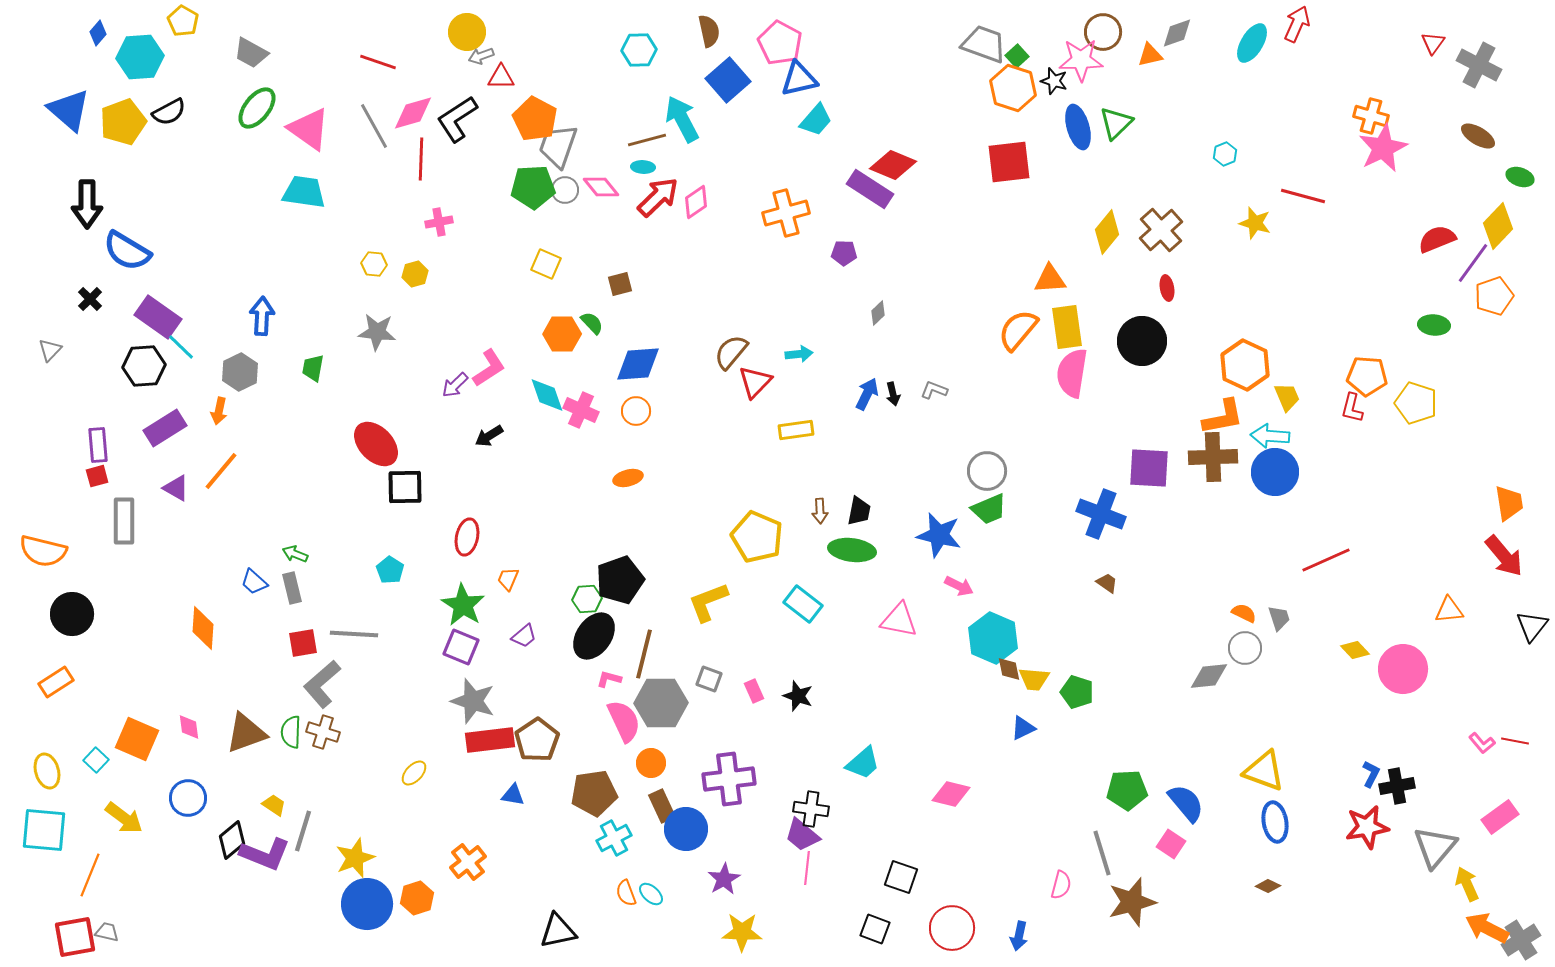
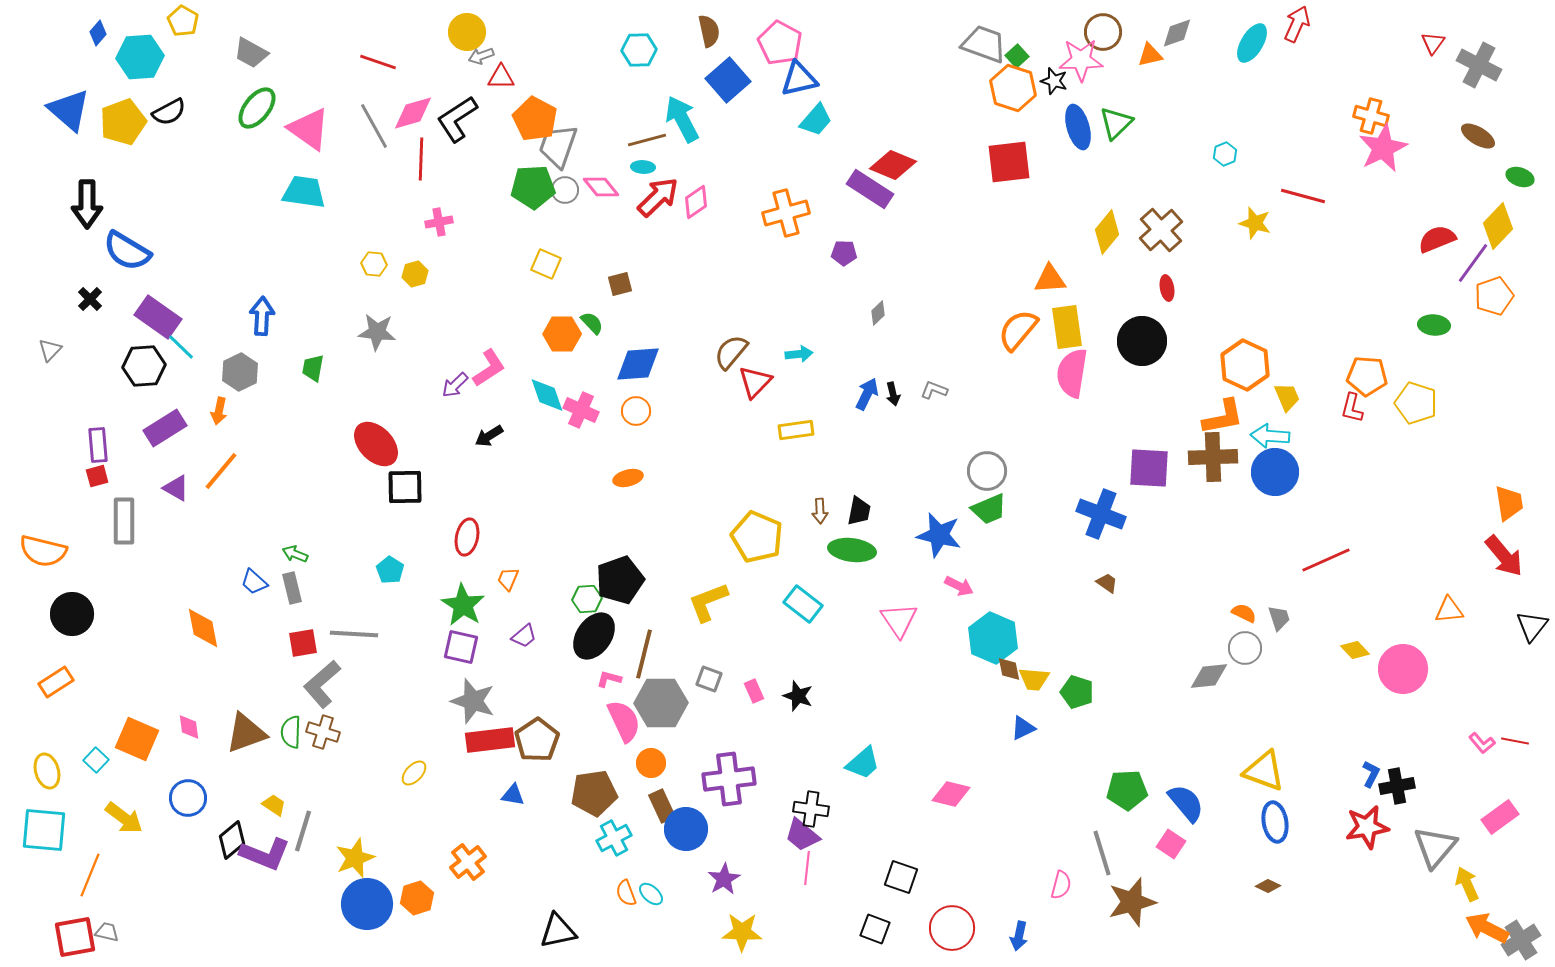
pink triangle at (899, 620): rotated 45 degrees clockwise
orange diamond at (203, 628): rotated 15 degrees counterclockwise
purple square at (461, 647): rotated 9 degrees counterclockwise
